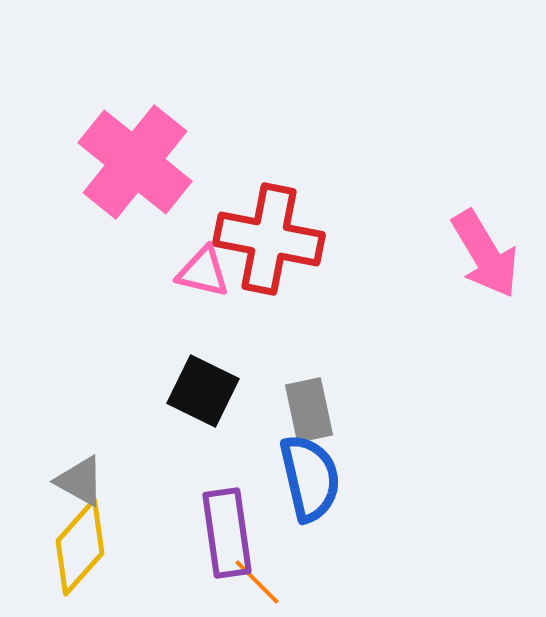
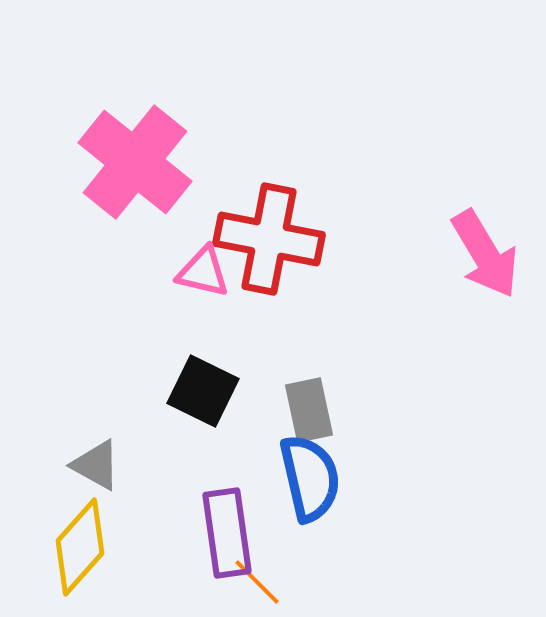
gray triangle: moved 16 px right, 16 px up
